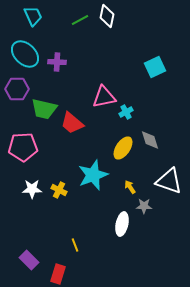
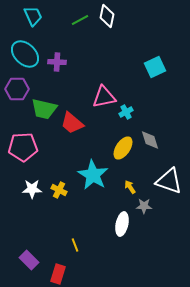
cyan star: rotated 20 degrees counterclockwise
